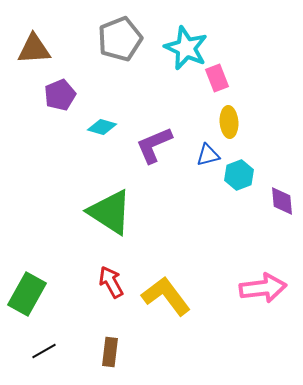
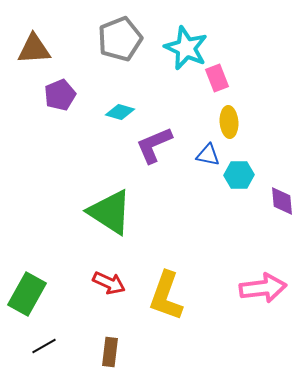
cyan diamond: moved 18 px right, 15 px up
blue triangle: rotated 25 degrees clockwise
cyan hexagon: rotated 20 degrees clockwise
red arrow: moved 2 px left, 1 px down; rotated 144 degrees clockwise
yellow L-shape: rotated 123 degrees counterclockwise
black line: moved 5 px up
